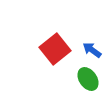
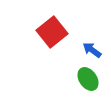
red square: moved 3 px left, 17 px up
